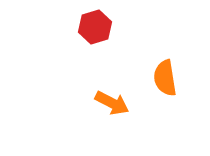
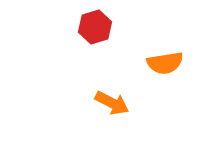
orange semicircle: moved 15 px up; rotated 90 degrees counterclockwise
